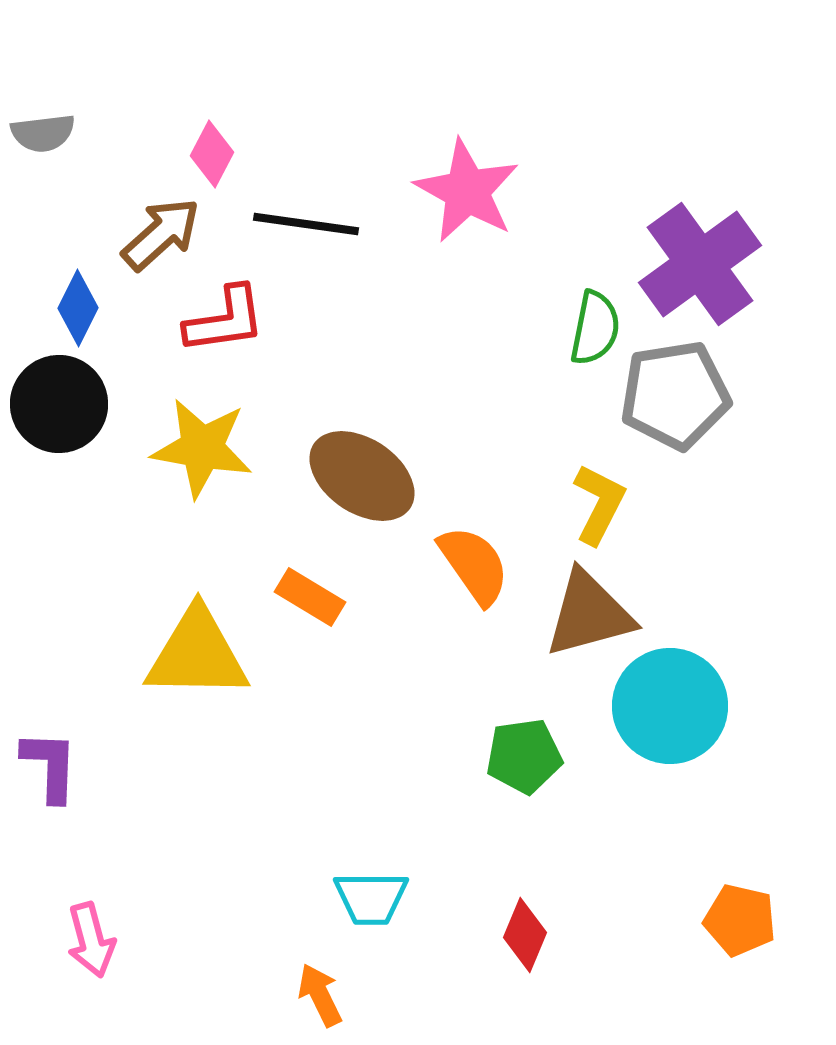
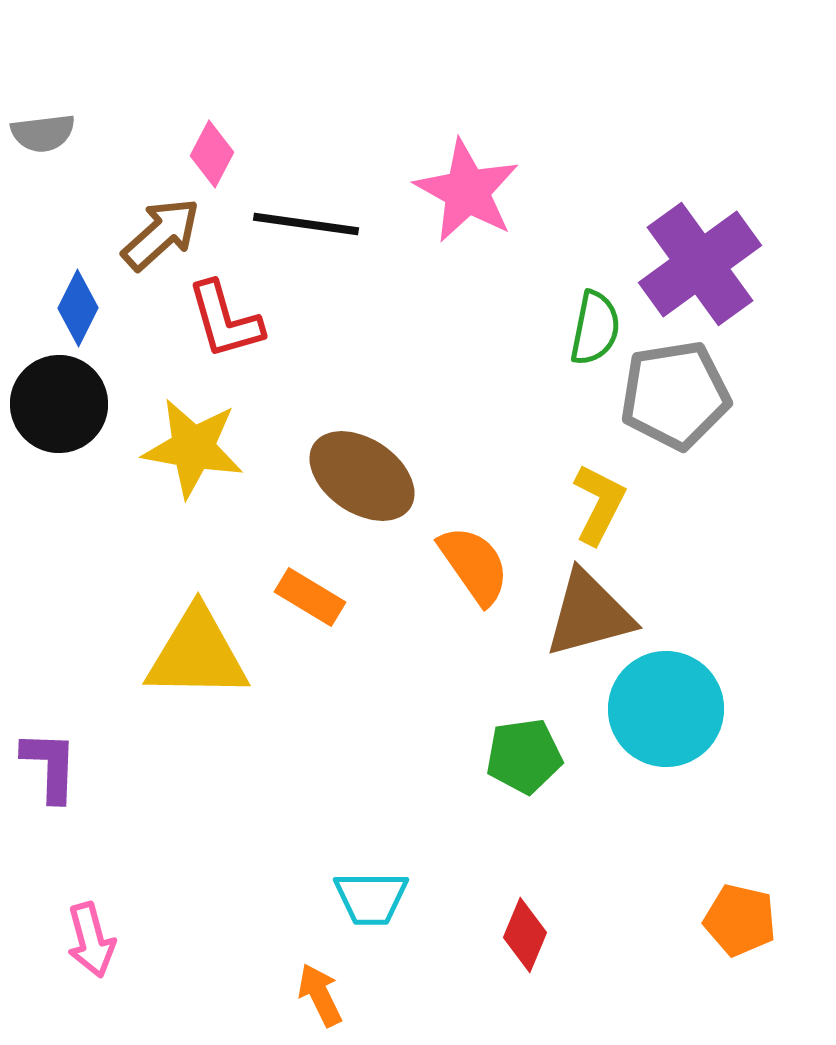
red L-shape: rotated 82 degrees clockwise
yellow star: moved 9 px left
cyan circle: moved 4 px left, 3 px down
